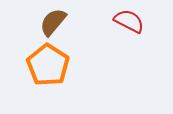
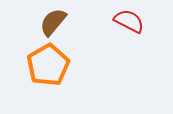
orange pentagon: rotated 9 degrees clockwise
